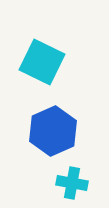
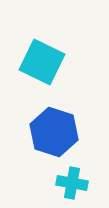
blue hexagon: moved 1 px right, 1 px down; rotated 18 degrees counterclockwise
